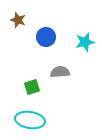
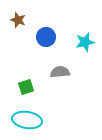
green square: moved 6 px left
cyan ellipse: moved 3 px left
